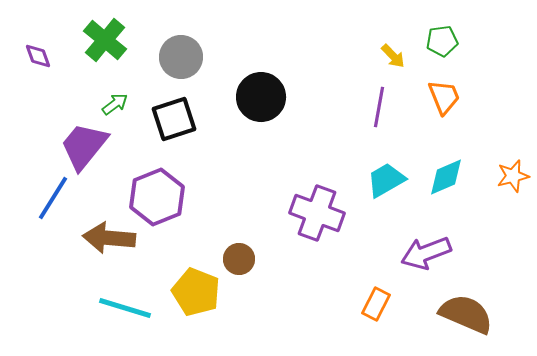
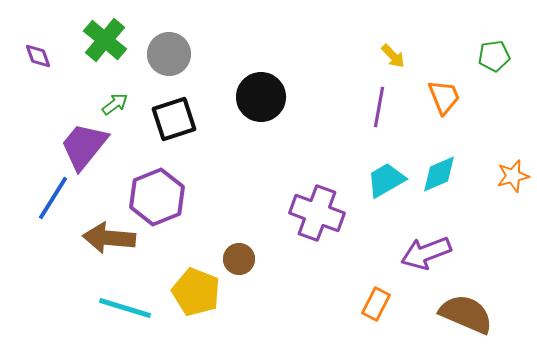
green pentagon: moved 52 px right, 15 px down
gray circle: moved 12 px left, 3 px up
cyan diamond: moved 7 px left, 3 px up
